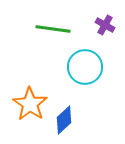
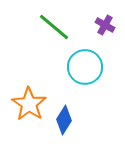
green line: moved 1 px right, 2 px up; rotated 32 degrees clockwise
orange star: moved 1 px left
blue diamond: rotated 16 degrees counterclockwise
